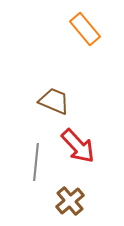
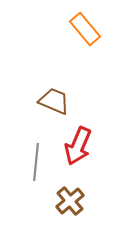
red arrow: rotated 66 degrees clockwise
